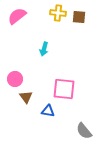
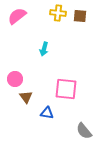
brown square: moved 1 px right, 1 px up
pink square: moved 2 px right
blue triangle: moved 1 px left, 2 px down
